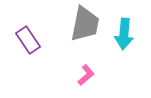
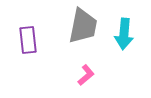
gray trapezoid: moved 2 px left, 2 px down
purple rectangle: rotated 28 degrees clockwise
